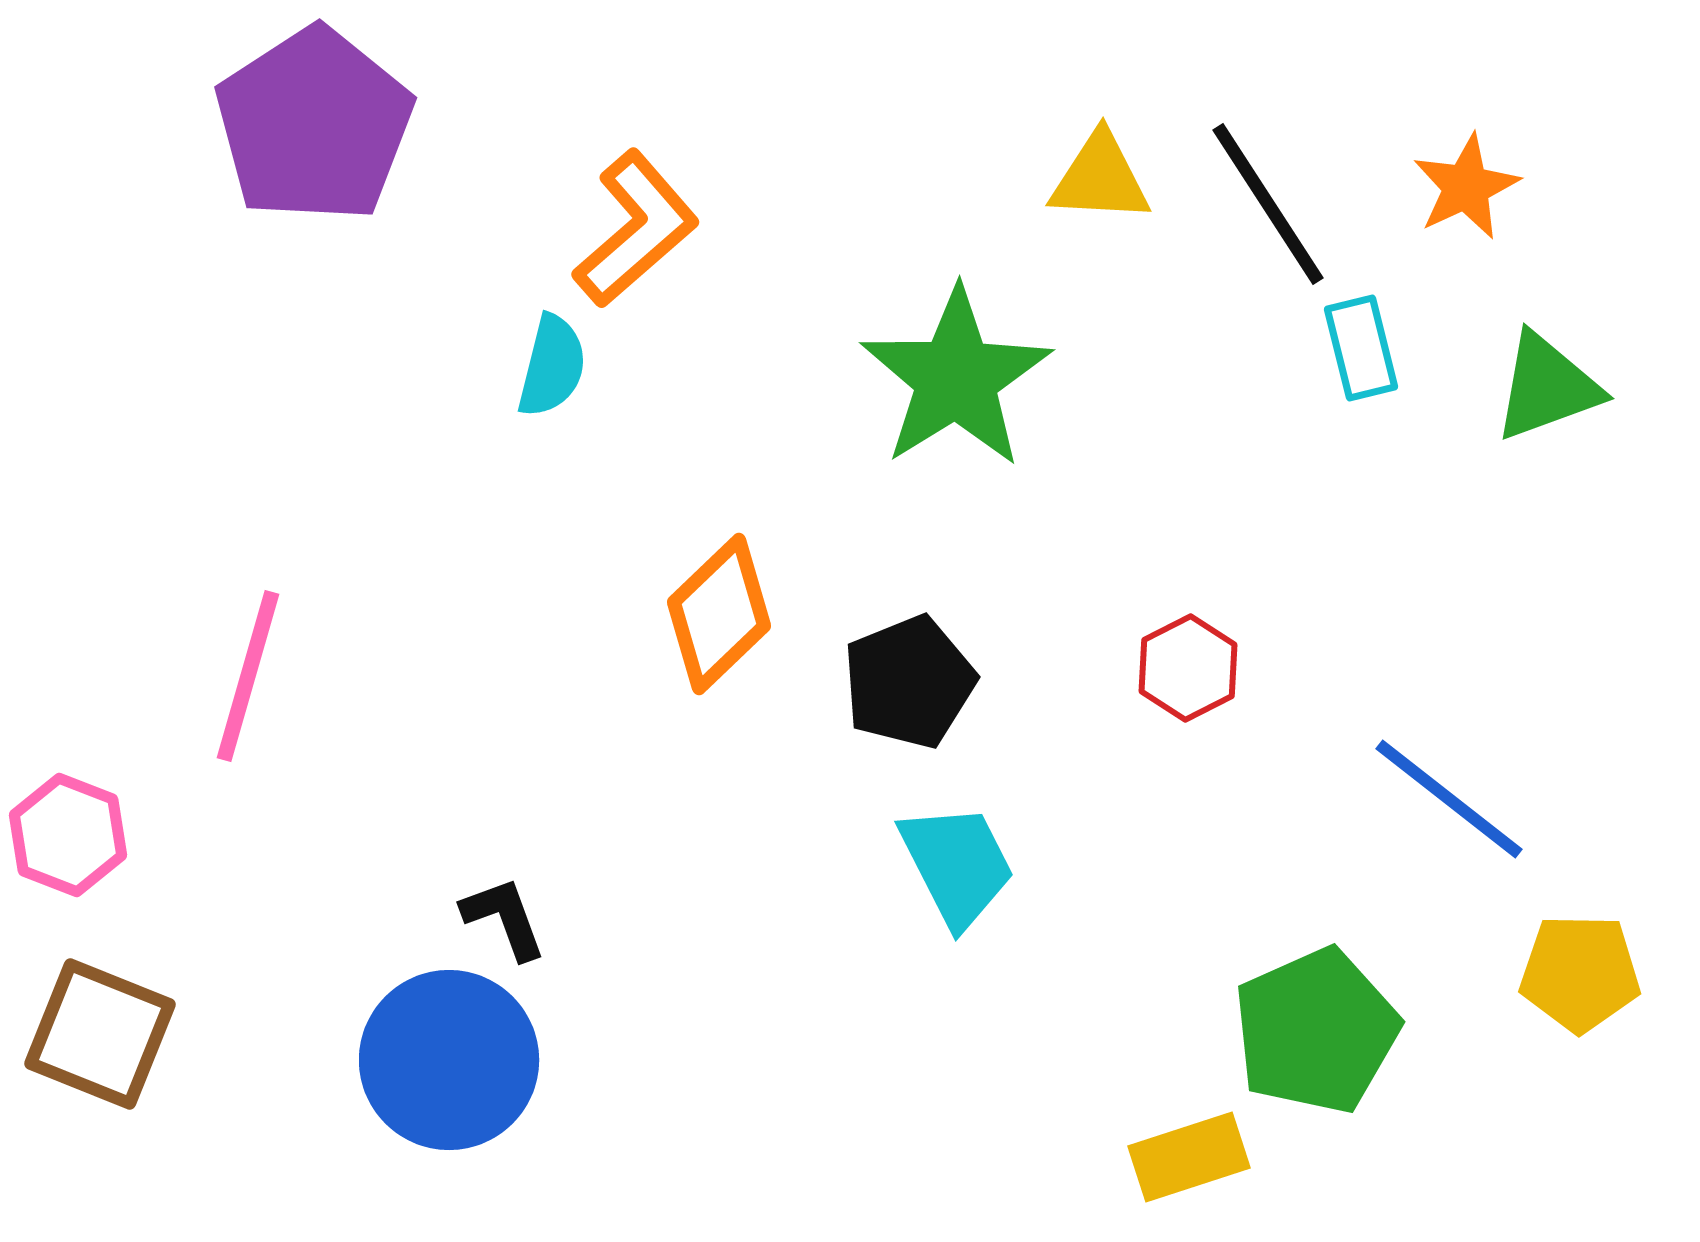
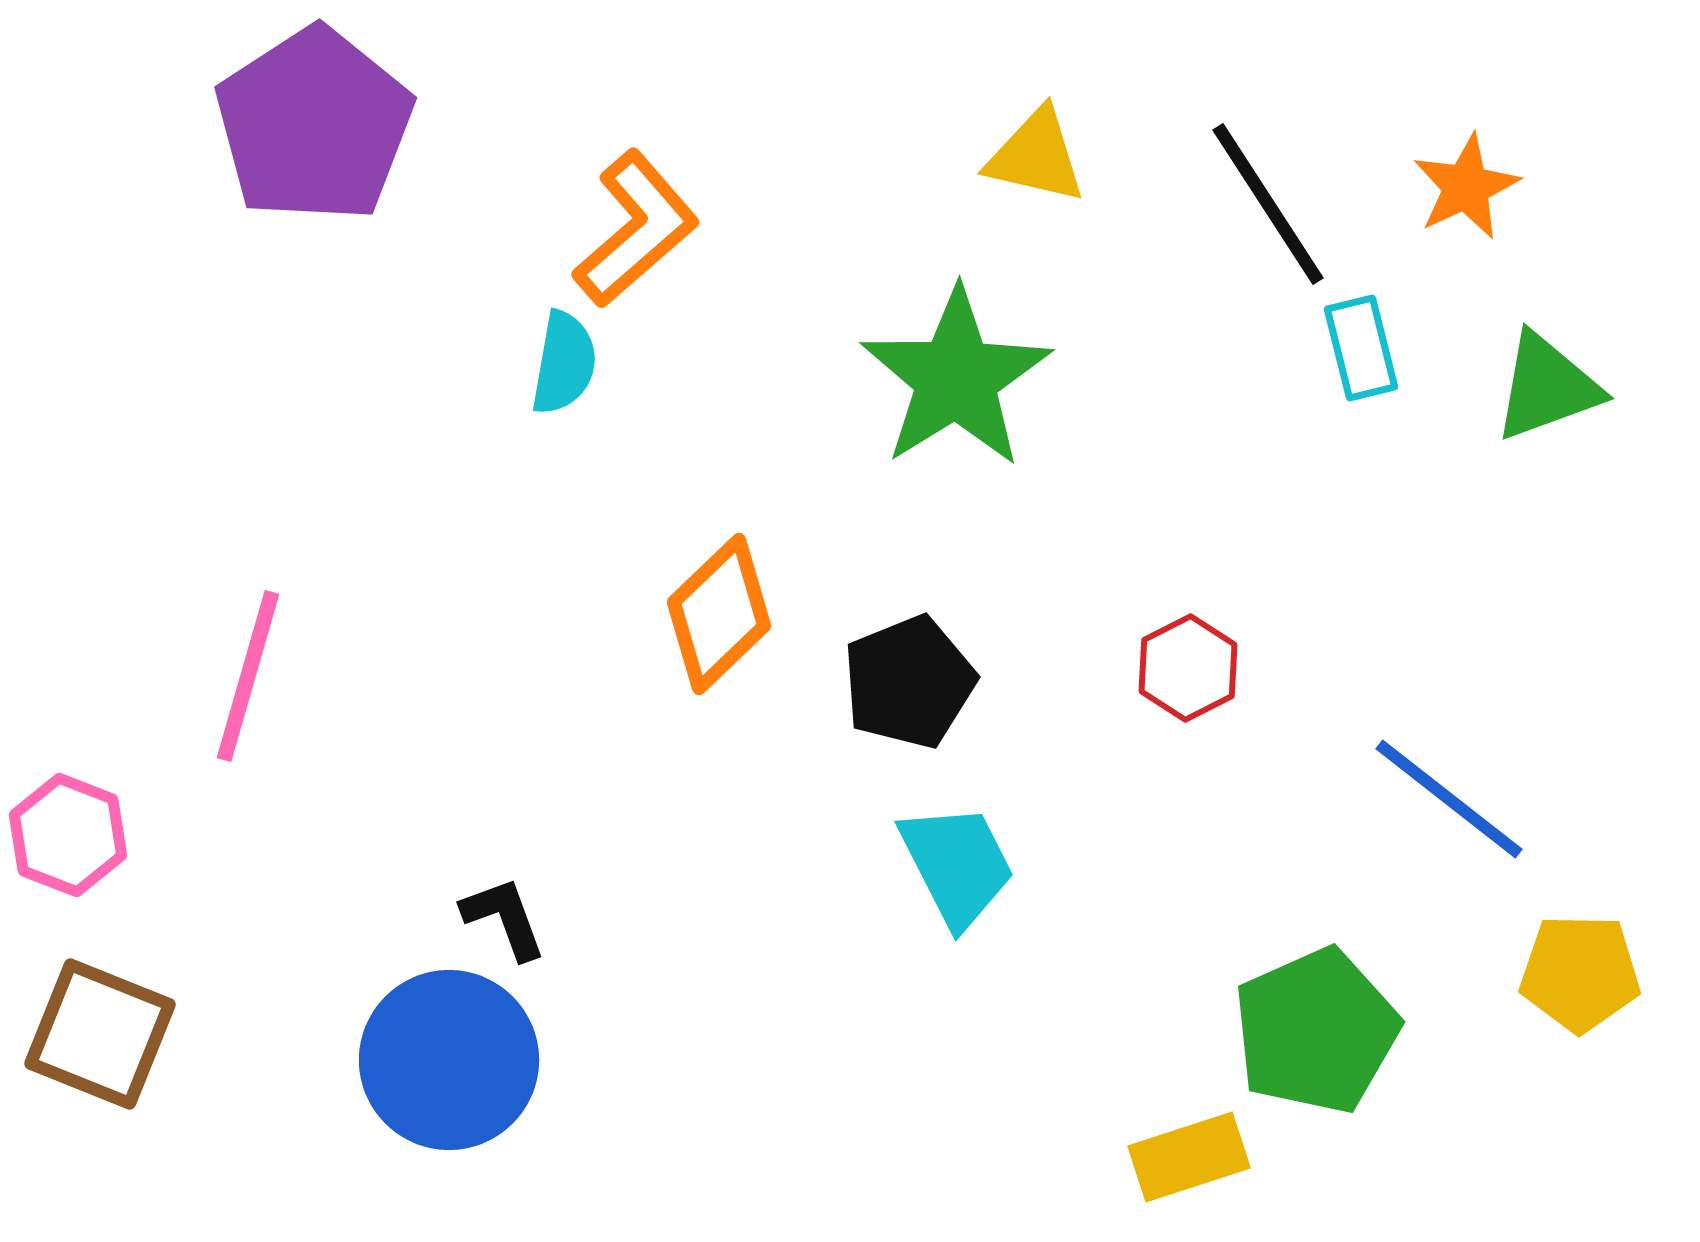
yellow triangle: moved 64 px left, 22 px up; rotated 10 degrees clockwise
cyan semicircle: moved 12 px right, 3 px up; rotated 4 degrees counterclockwise
